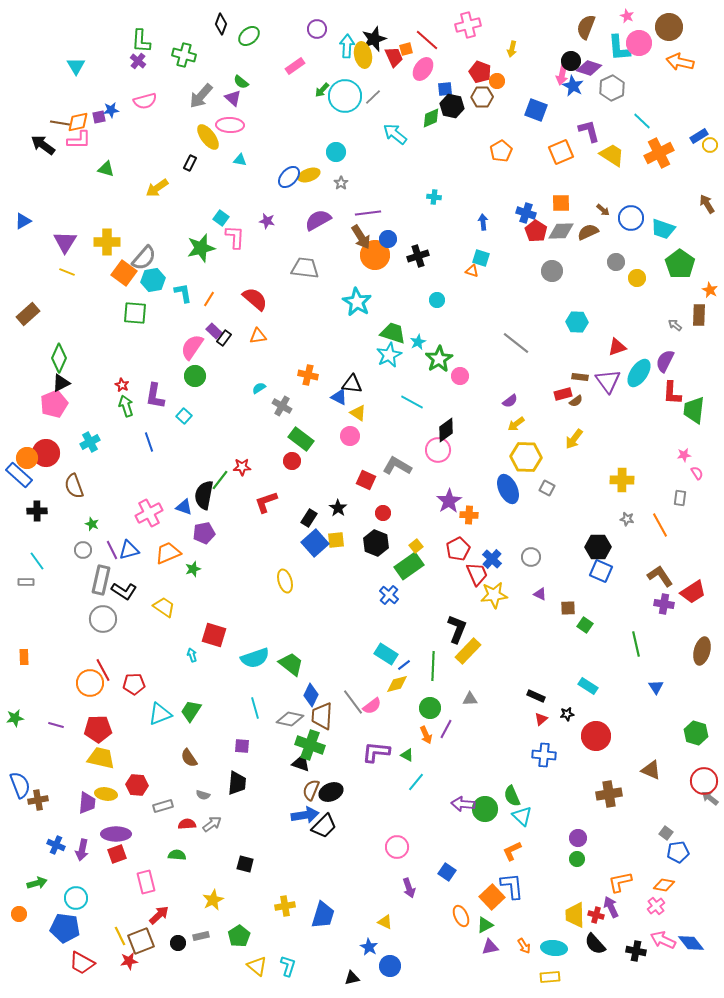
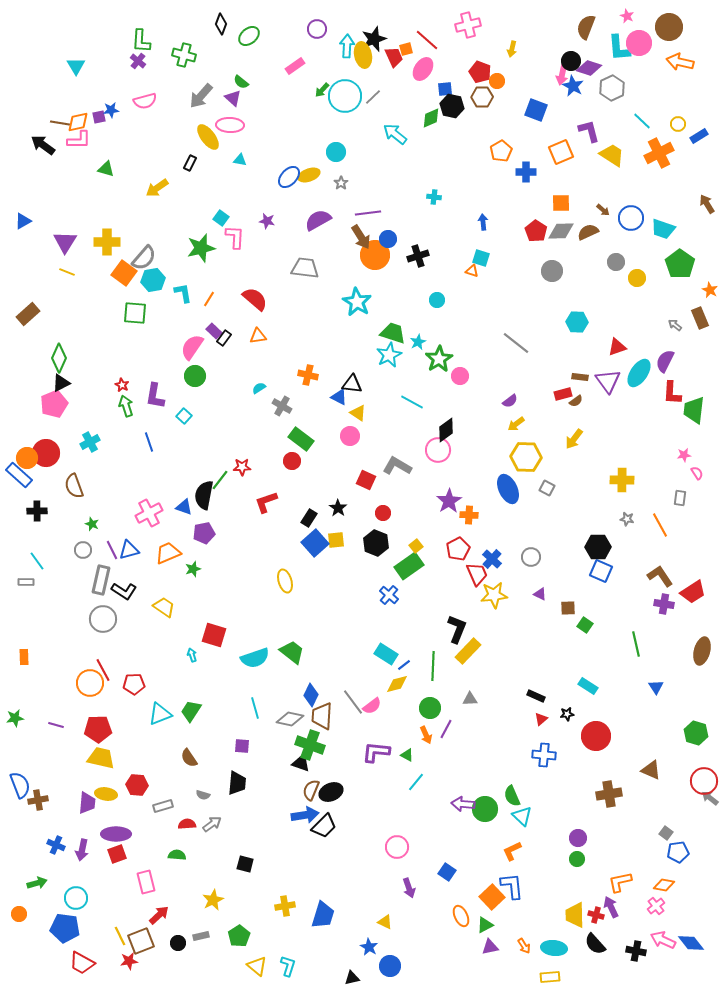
yellow circle at (710, 145): moved 32 px left, 21 px up
blue cross at (526, 213): moved 41 px up; rotated 18 degrees counterclockwise
brown rectangle at (699, 315): moved 1 px right, 3 px down; rotated 25 degrees counterclockwise
green trapezoid at (291, 664): moved 1 px right, 12 px up
